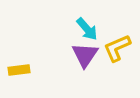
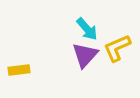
purple triangle: rotated 8 degrees clockwise
